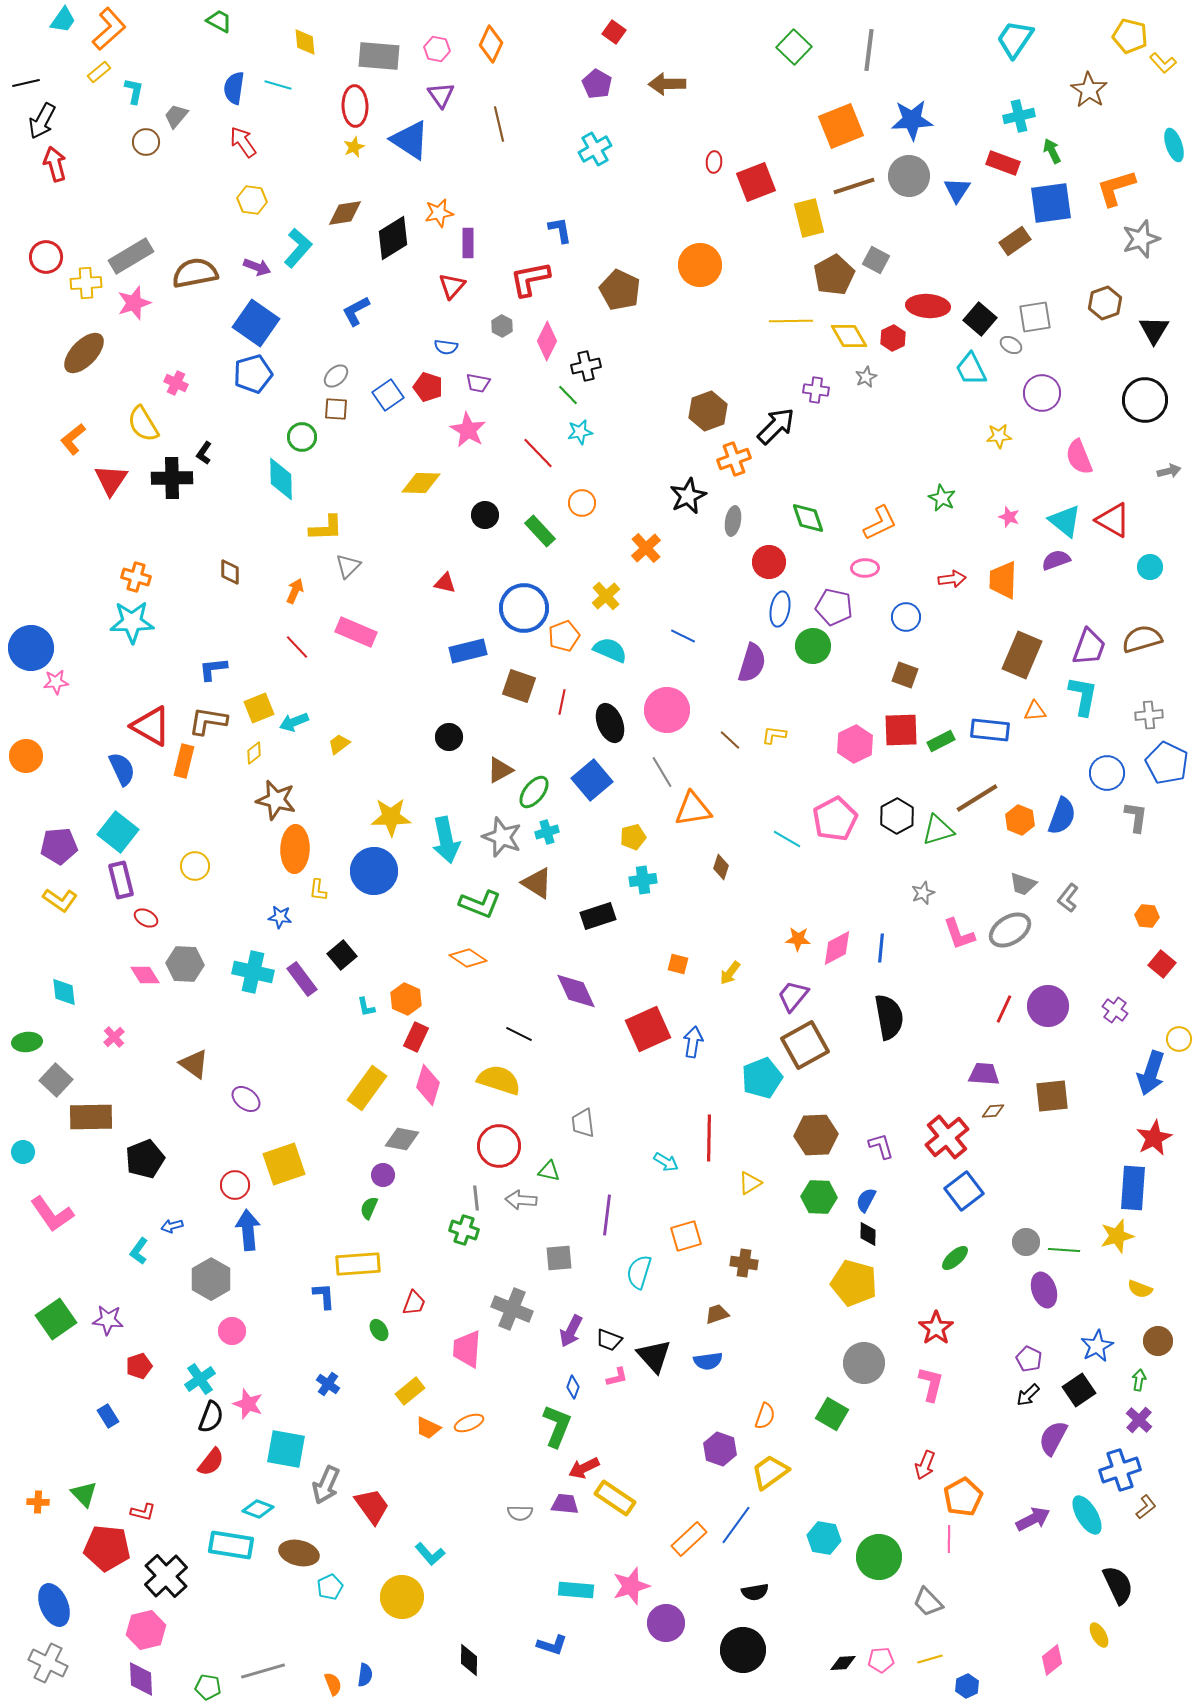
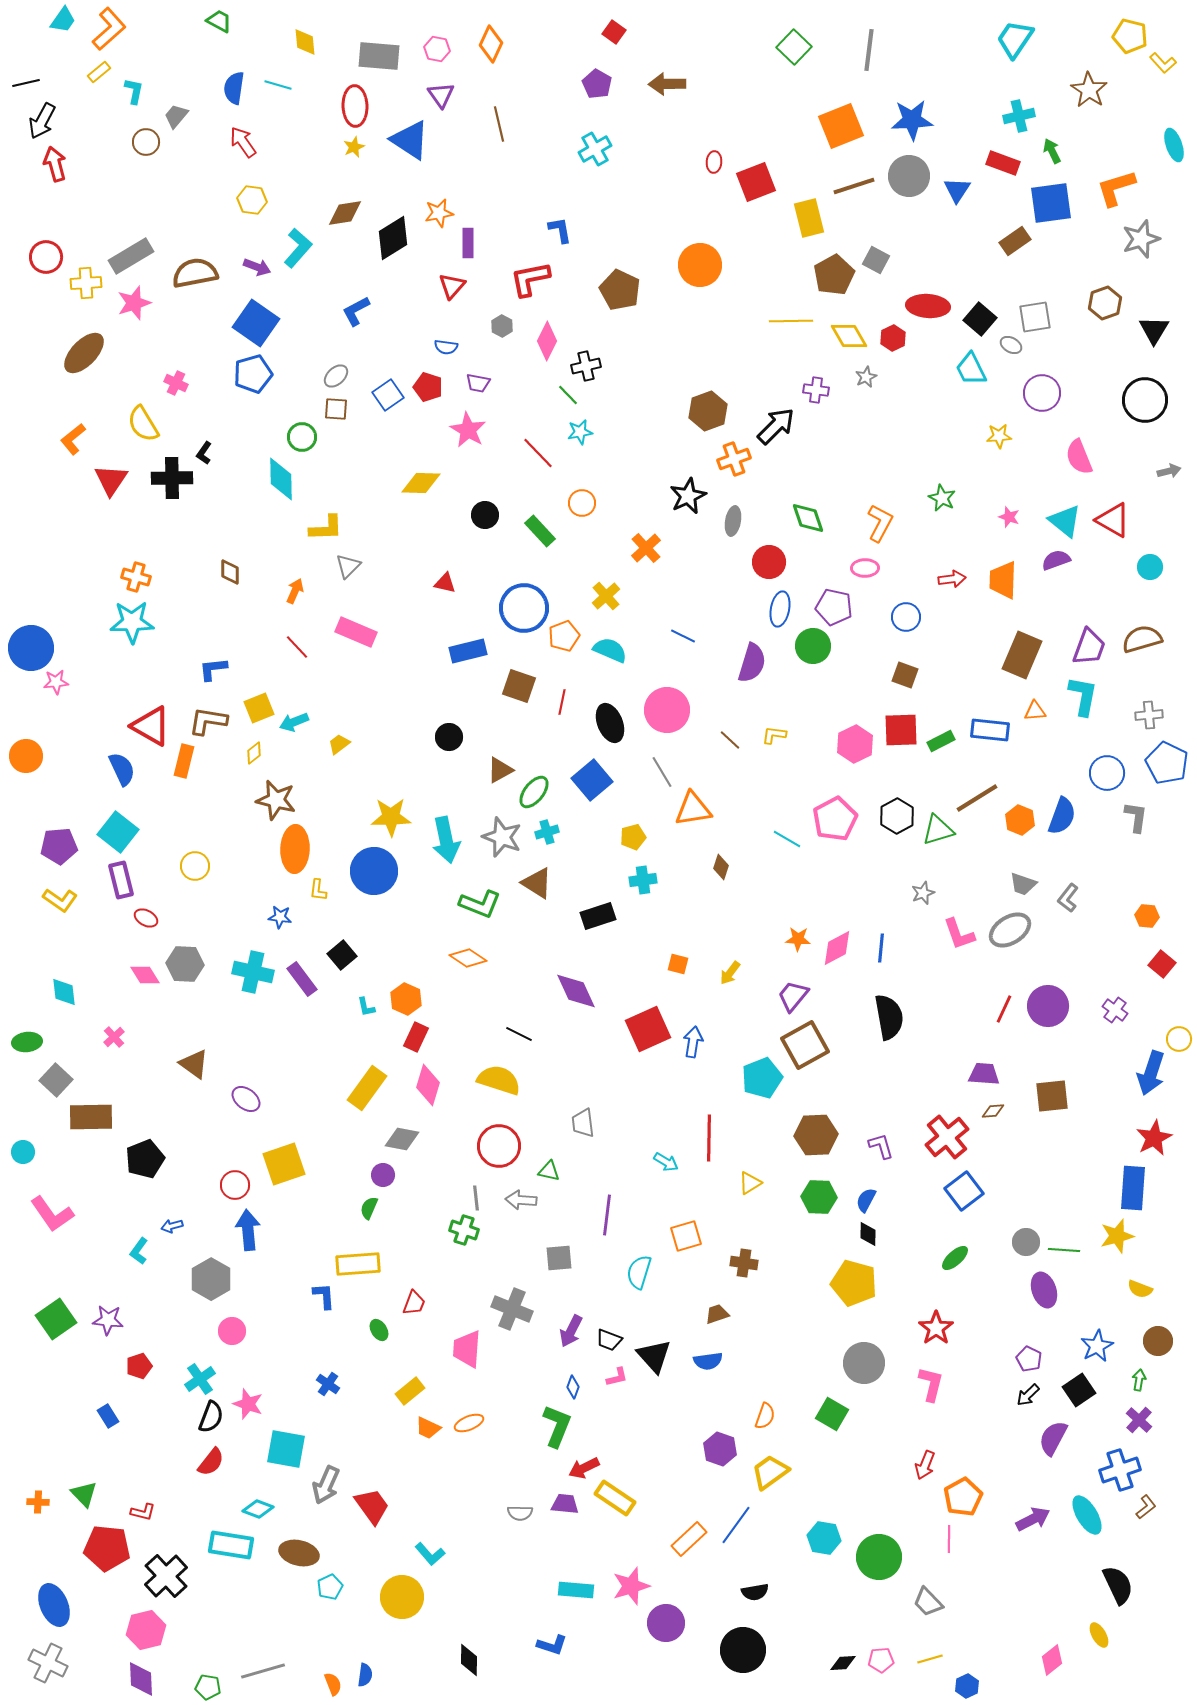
orange L-shape at (880, 523): rotated 36 degrees counterclockwise
